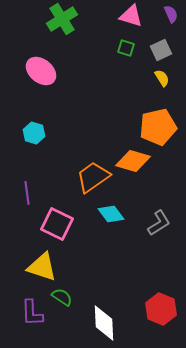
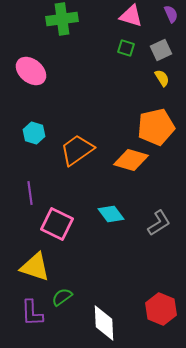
green cross: rotated 24 degrees clockwise
pink ellipse: moved 10 px left
orange pentagon: moved 2 px left
orange diamond: moved 2 px left, 1 px up
orange trapezoid: moved 16 px left, 27 px up
purple line: moved 3 px right
yellow triangle: moved 7 px left
green semicircle: rotated 70 degrees counterclockwise
